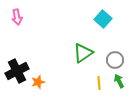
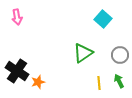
gray circle: moved 5 px right, 5 px up
black cross: rotated 30 degrees counterclockwise
